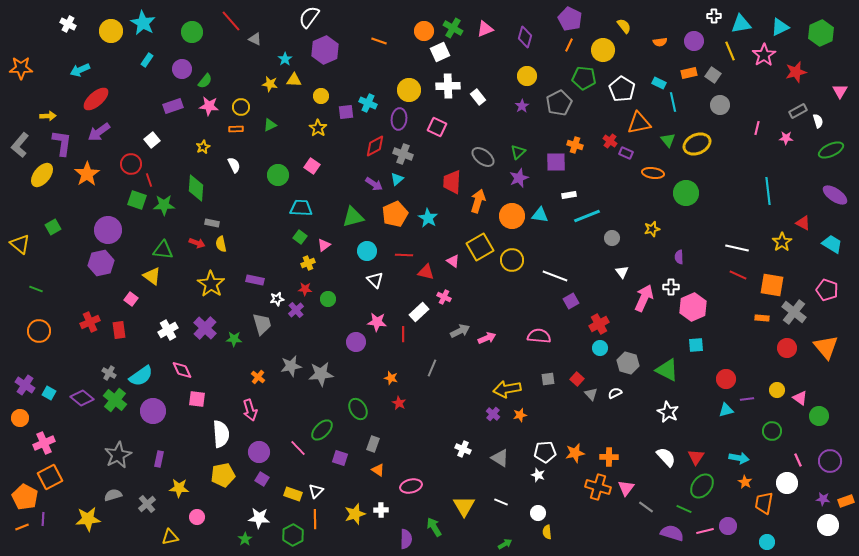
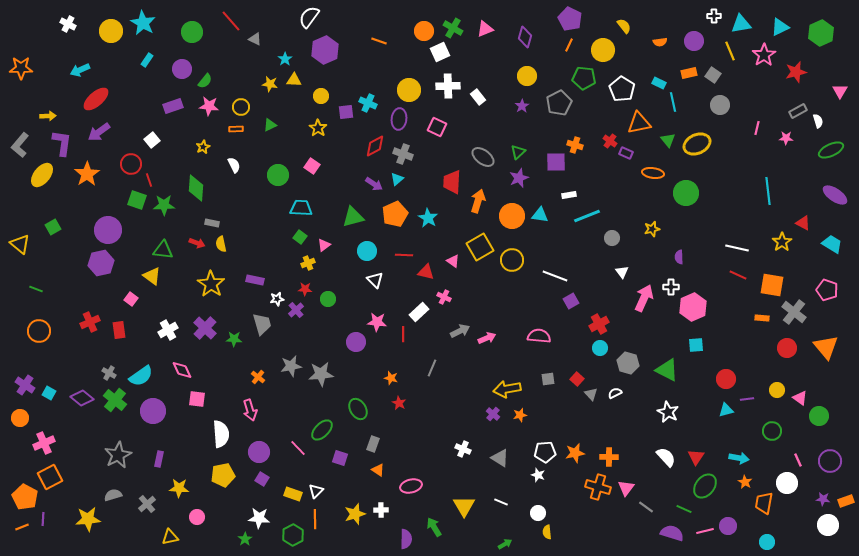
green ellipse at (702, 486): moved 3 px right
